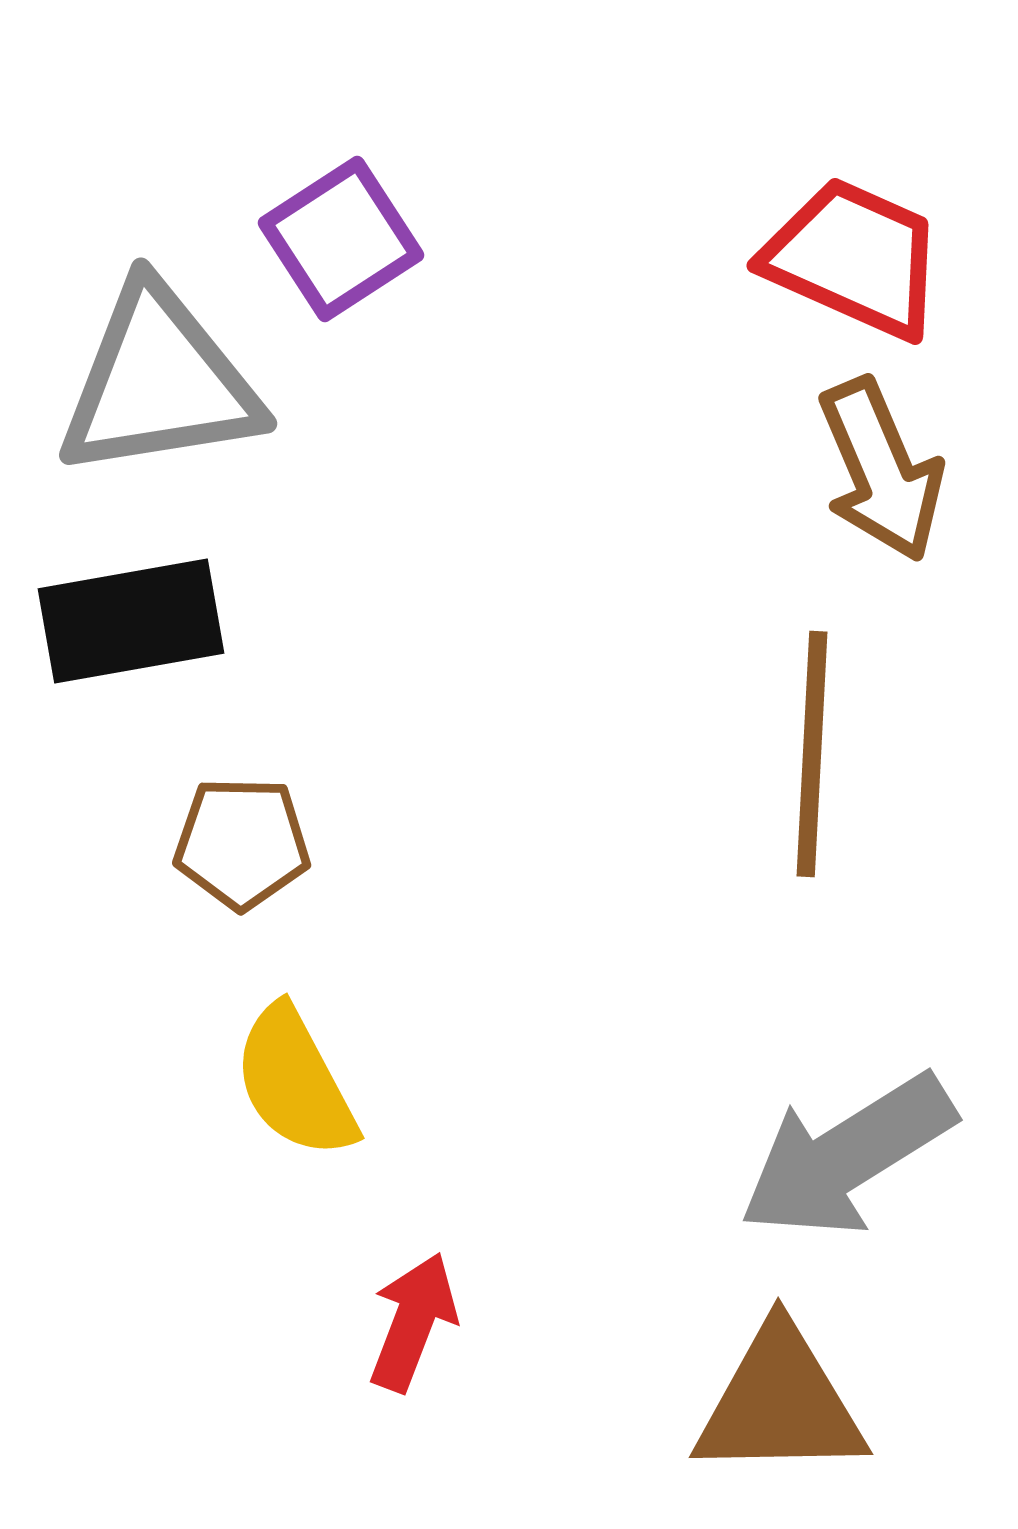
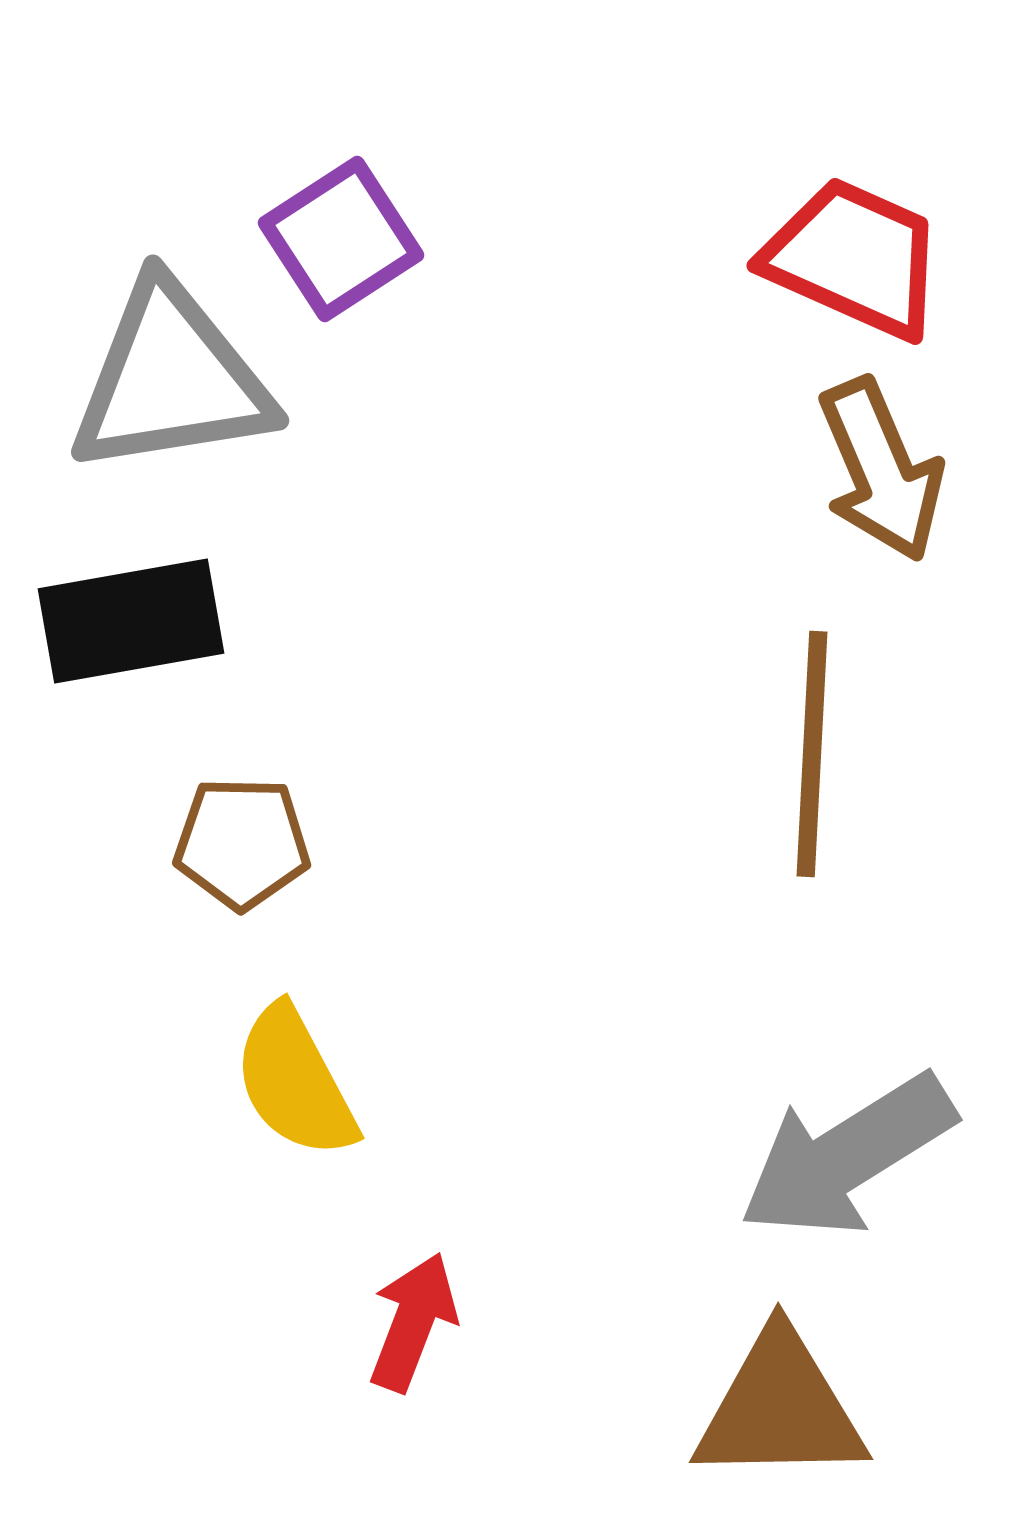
gray triangle: moved 12 px right, 3 px up
brown triangle: moved 5 px down
